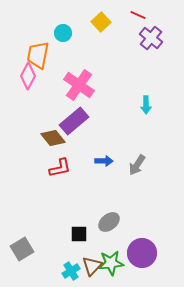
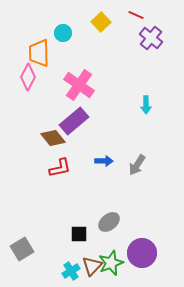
red line: moved 2 px left
orange trapezoid: moved 1 px right, 2 px up; rotated 12 degrees counterclockwise
pink diamond: moved 1 px down
green star: rotated 15 degrees counterclockwise
